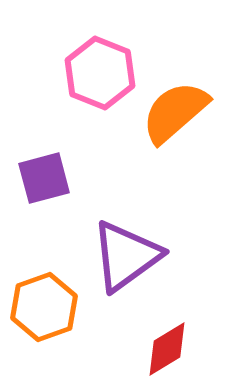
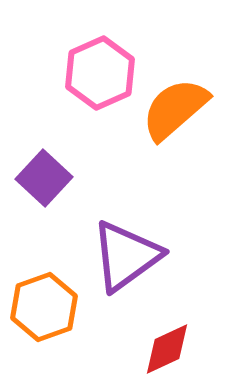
pink hexagon: rotated 14 degrees clockwise
orange semicircle: moved 3 px up
purple square: rotated 32 degrees counterclockwise
red diamond: rotated 6 degrees clockwise
